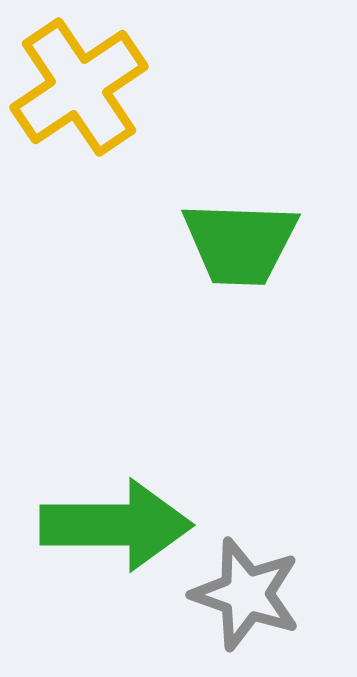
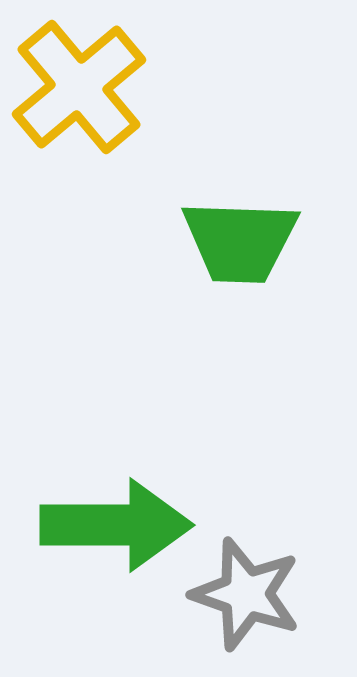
yellow cross: rotated 6 degrees counterclockwise
green trapezoid: moved 2 px up
